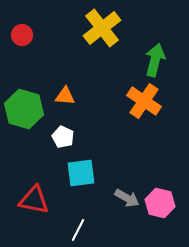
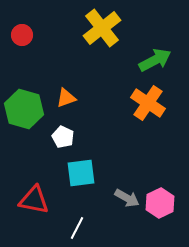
green arrow: rotated 48 degrees clockwise
orange triangle: moved 1 px right, 2 px down; rotated 25 degrees counterclockwise
orange cross: moved 4 px right, 2 px down
pink hexagon: rotated 20 degrees clockwise
white line: moved 1 px left, 2 px up
